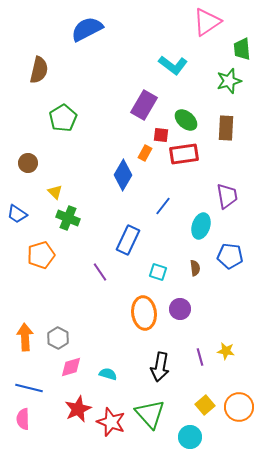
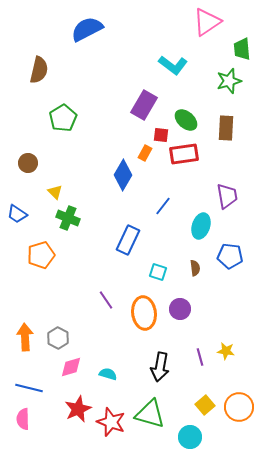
purple line at (100, 272): moved 6 px right, 28 px down
green triangle at (150, 414): rotated 32 degrees counterclockwise
